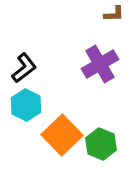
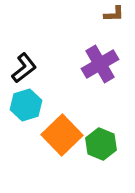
cyan hexagon: rotated 16 degrees clockwise
